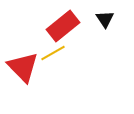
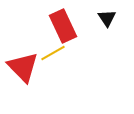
black triangle: moved 2 px right, 1 px up
red rectangle: rotated 76 degrees counterclockwise
